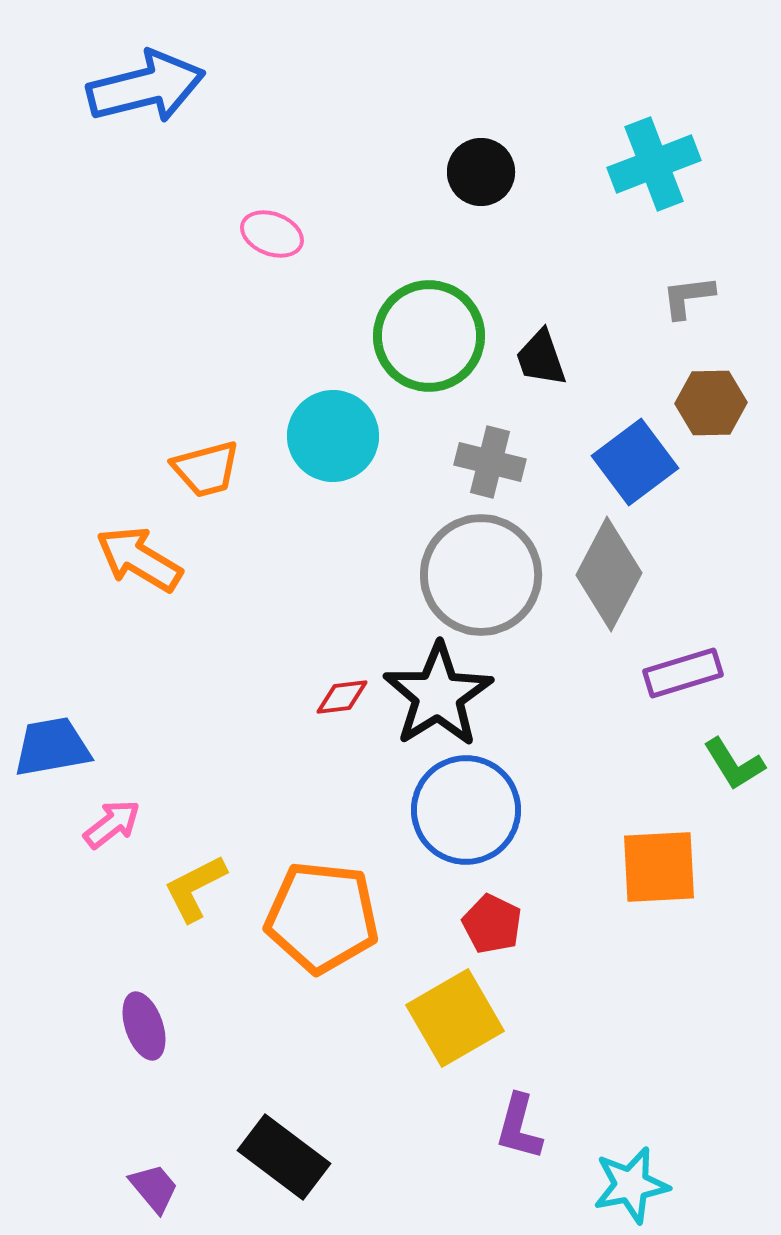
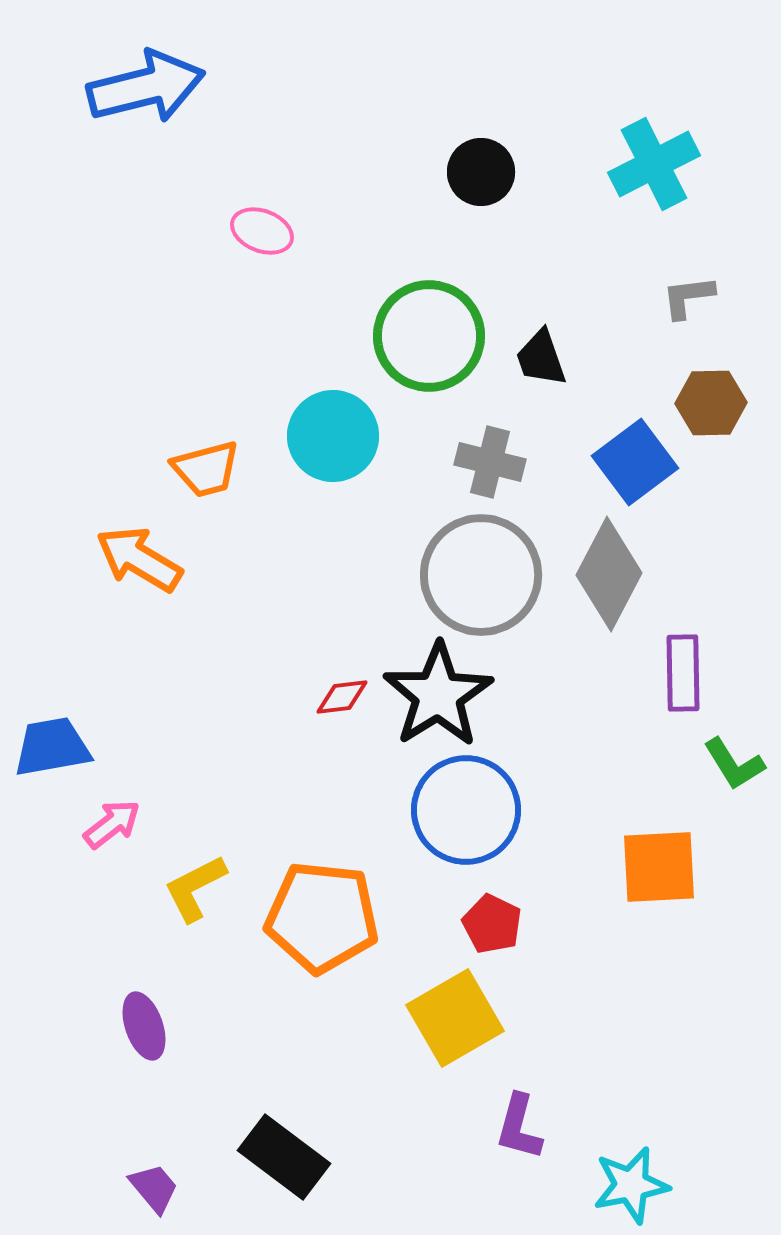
cyan cross: rotated 6 degrees counterclockwise
pink ellipse: moved 10 px left, 3 px up
purple rectangle: rotated 74 degrees counterclockwise
